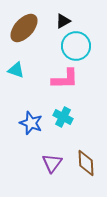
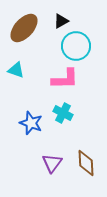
black triangle: moved 2 px left
cyan cross: moved 4 px up
